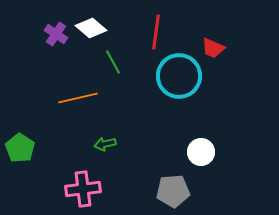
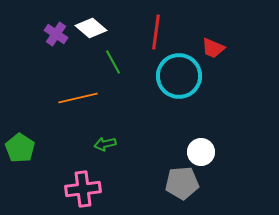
gray pentagon: moved 9 px right, 8 px up
